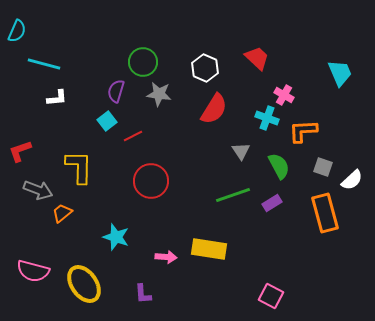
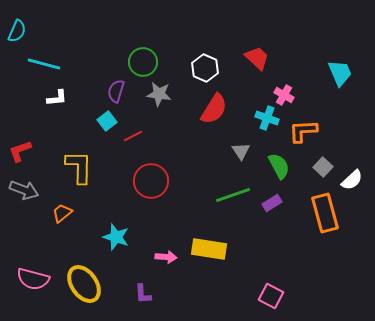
gray square: rotated 24 degrees clockwise
gray arrow: moved 14 px left
pink semicircle: moved 8 px down
